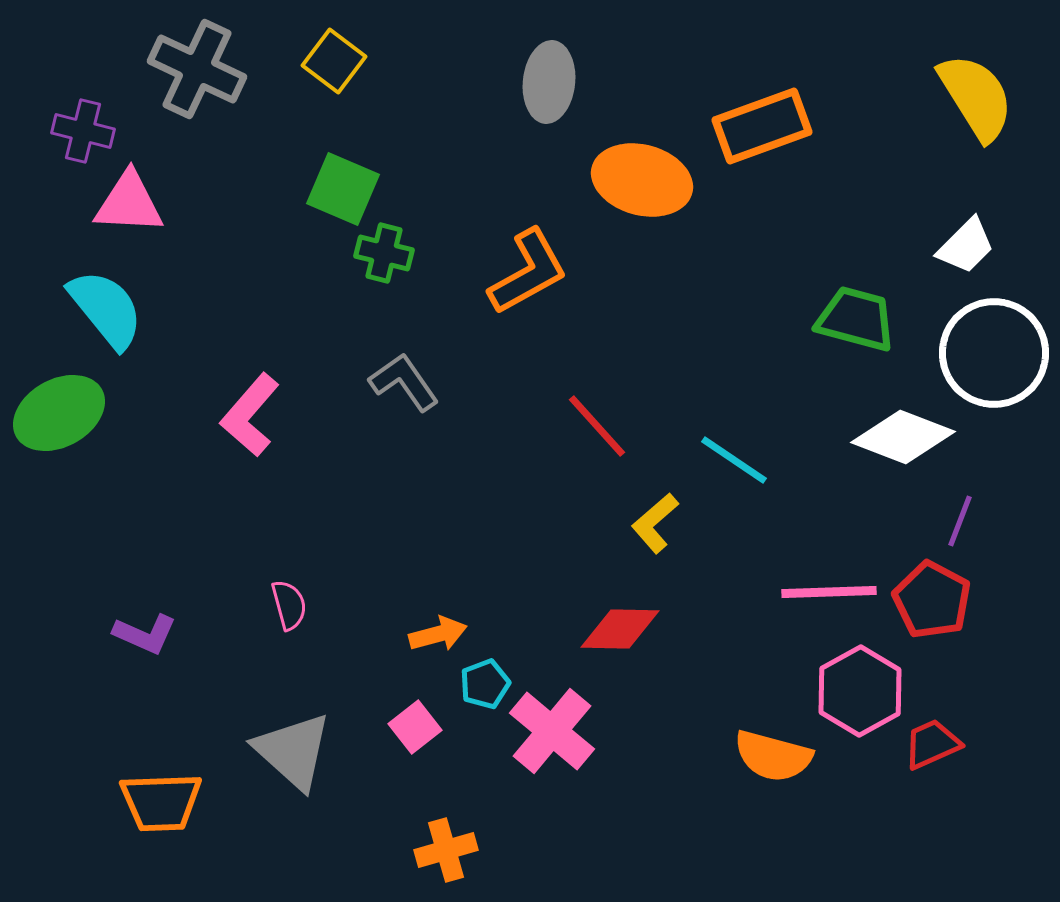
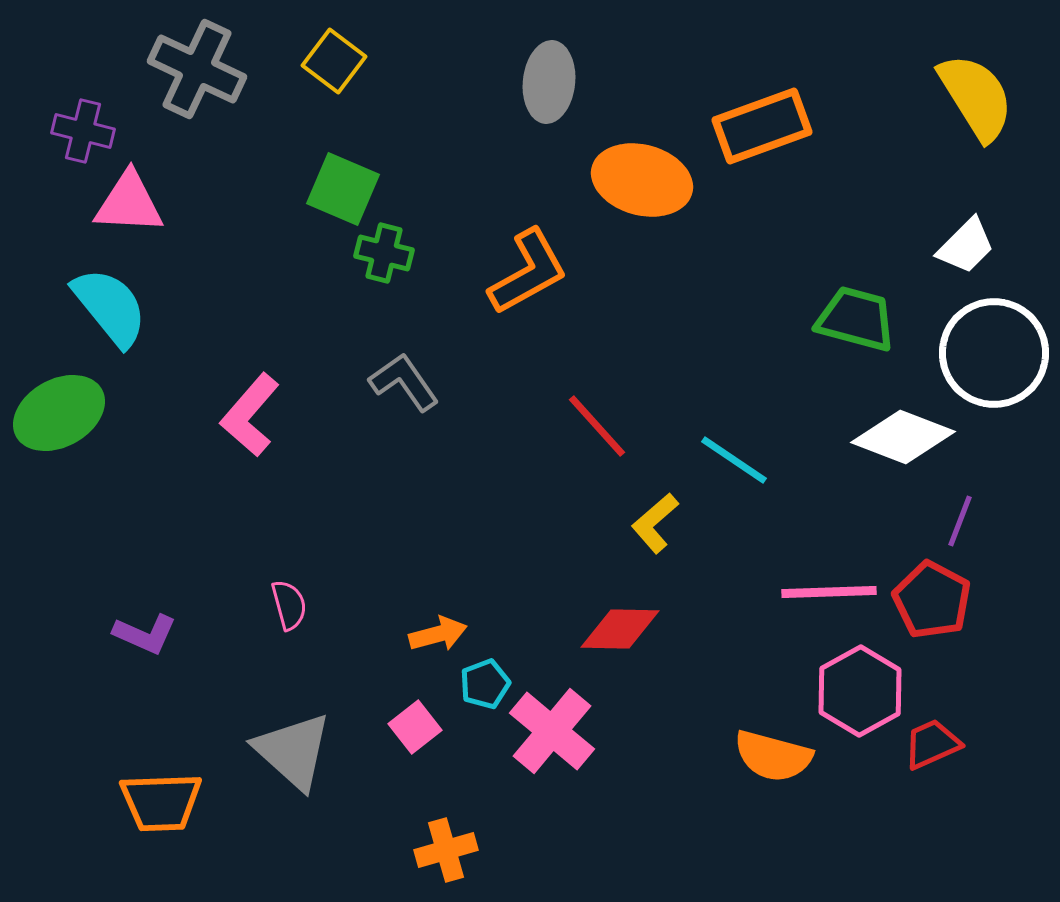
cyan semicircle: moved 4 px right, 2 px up
